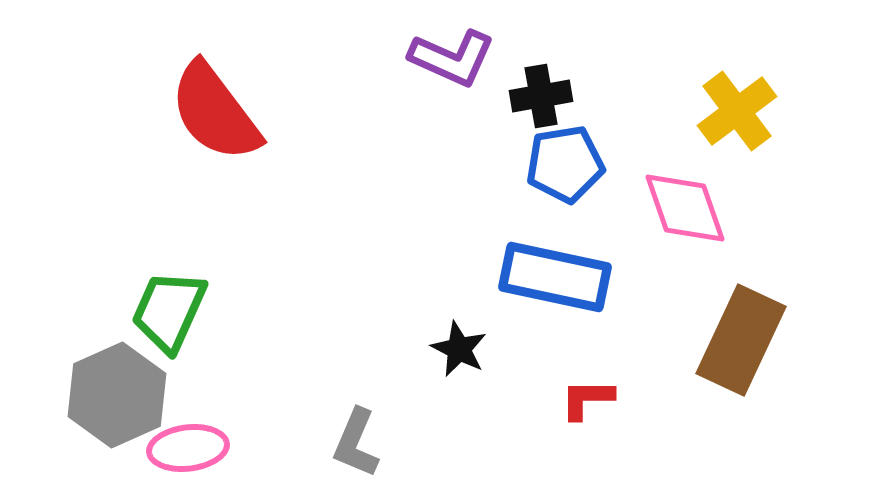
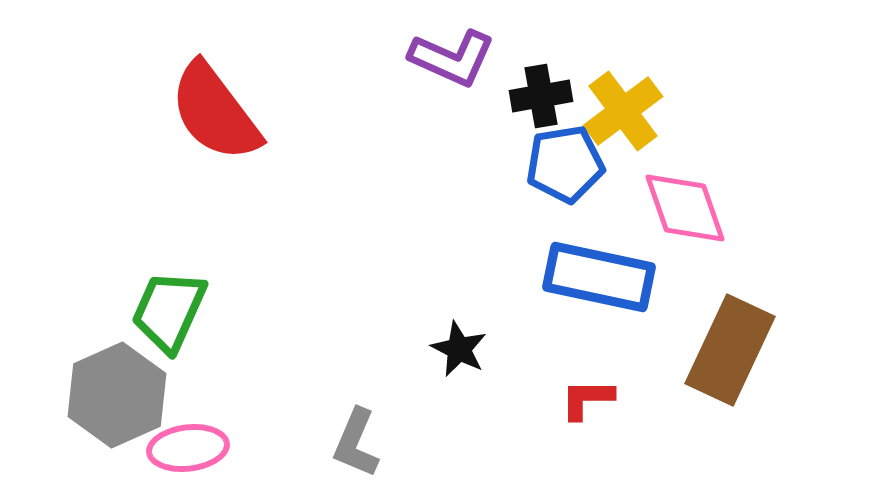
yellow cross: moved 114 px left
blue rectangle: moved 44 px right
brown rectangle: moved 11 px left, 10 px down
